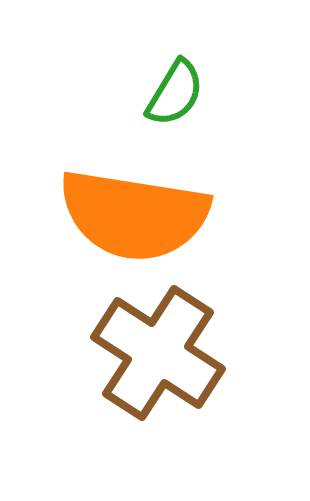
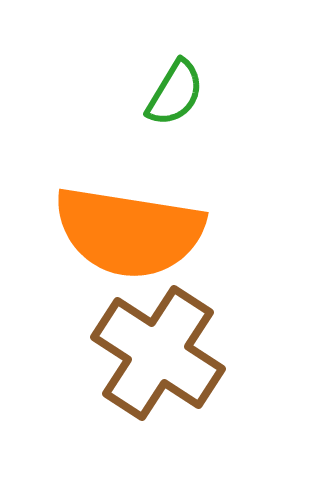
orange semicircle: moved 5 px left, 17 px down
